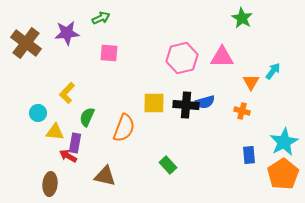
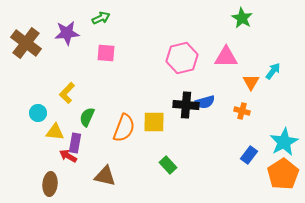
pink square: moved 3 px left
pink triangle: moved 4 px right
yellow square: moved 19 px down
blue rectangle: rotated 42 degrees clockwise
